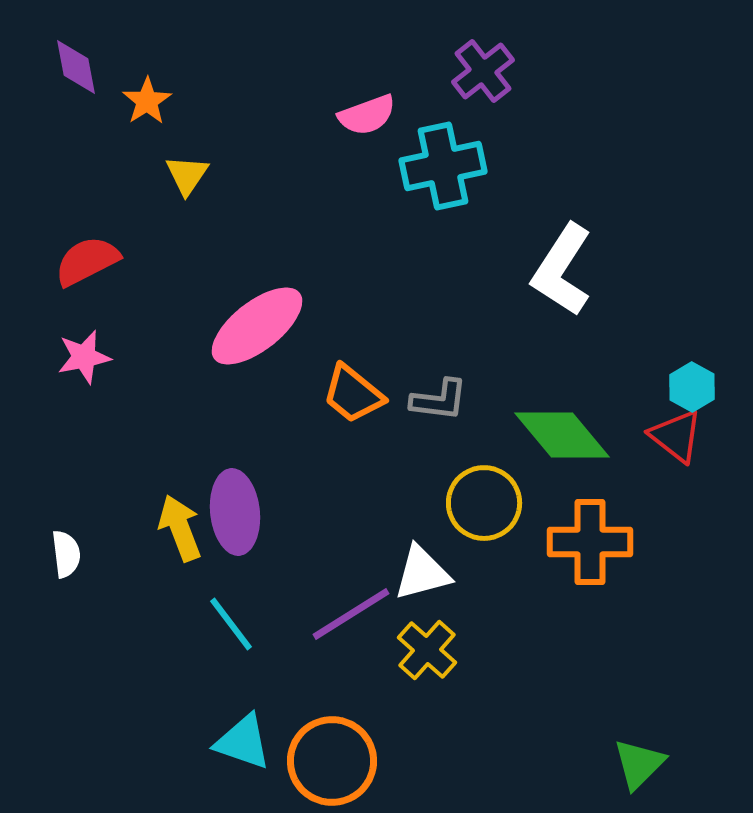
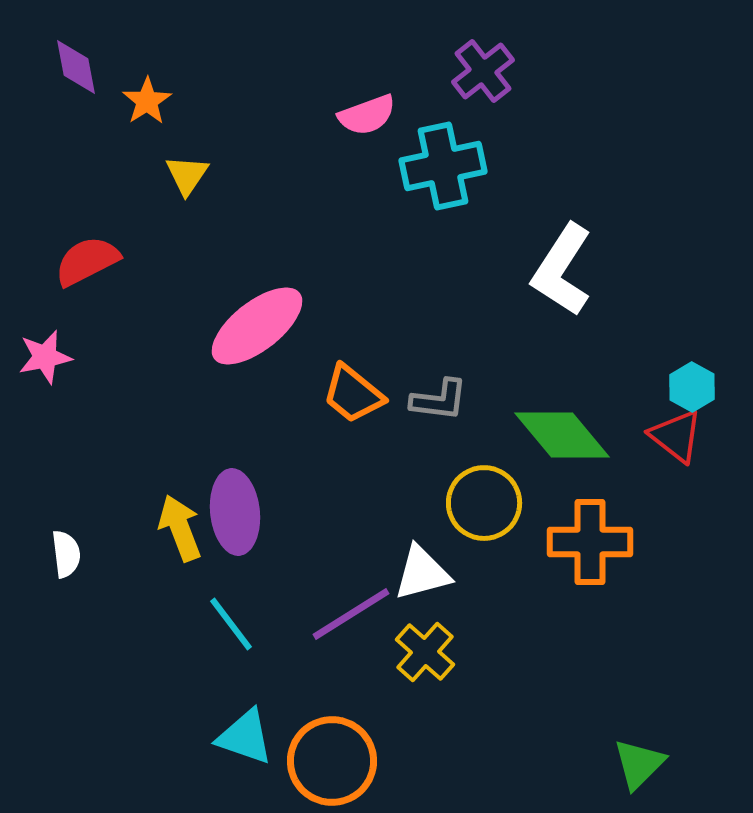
pink star: moved 39 px left
yellow cross: moved 2 px left, 2 px down
cyan triangle: moved 2 px right, 5 px up
